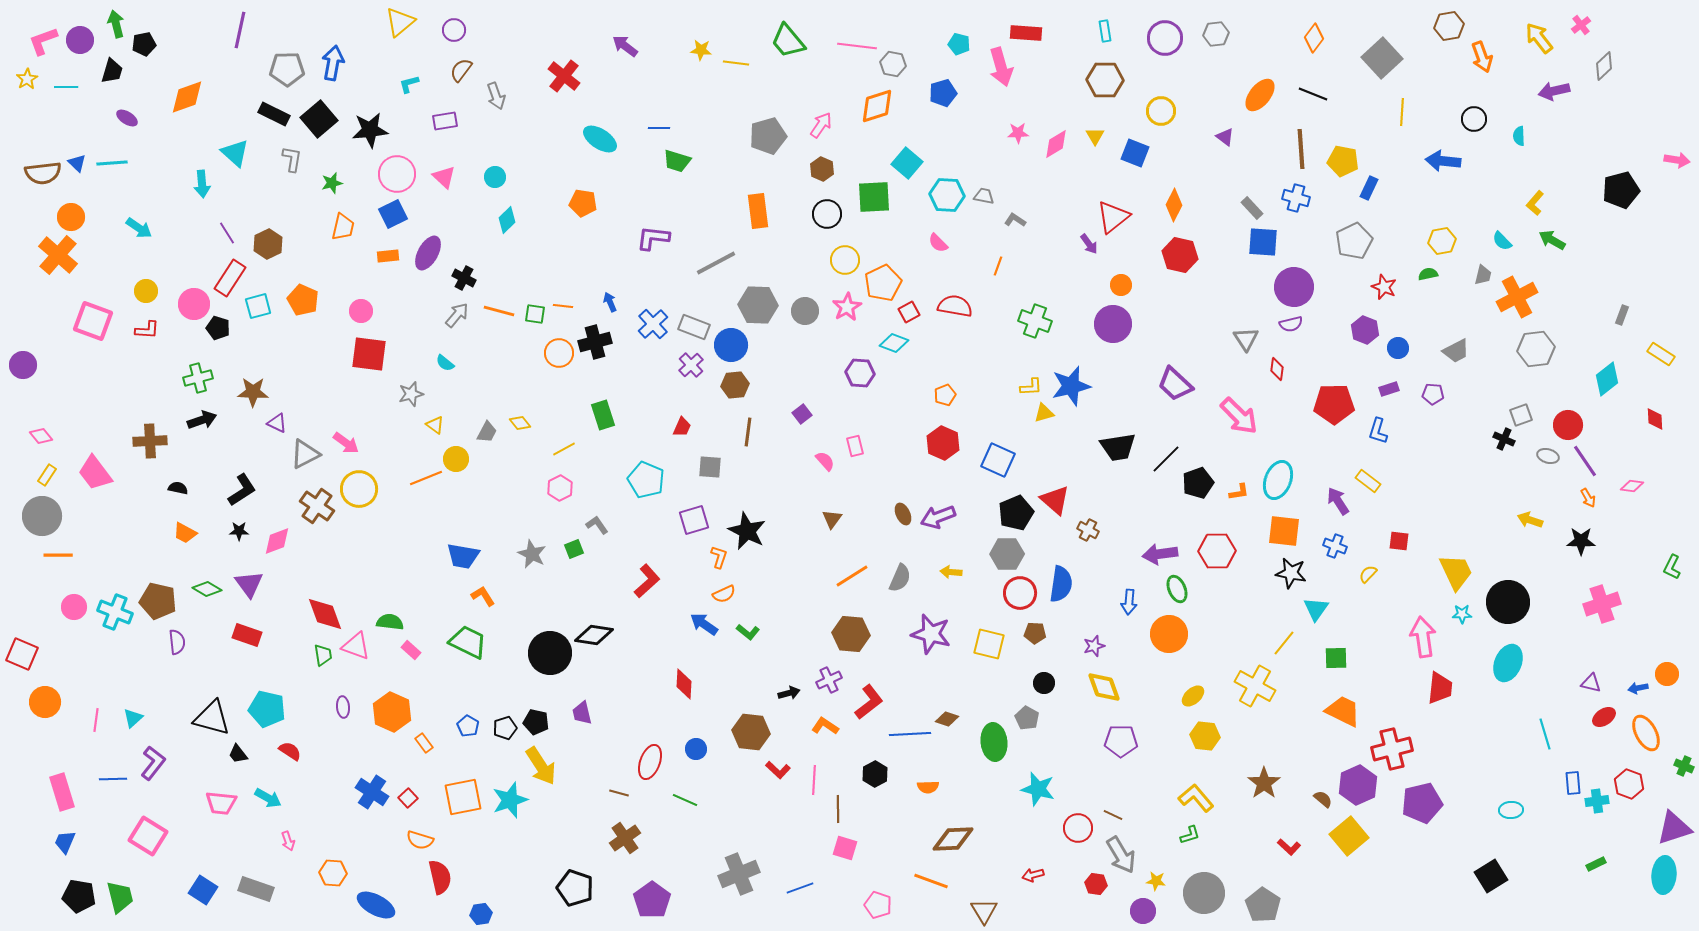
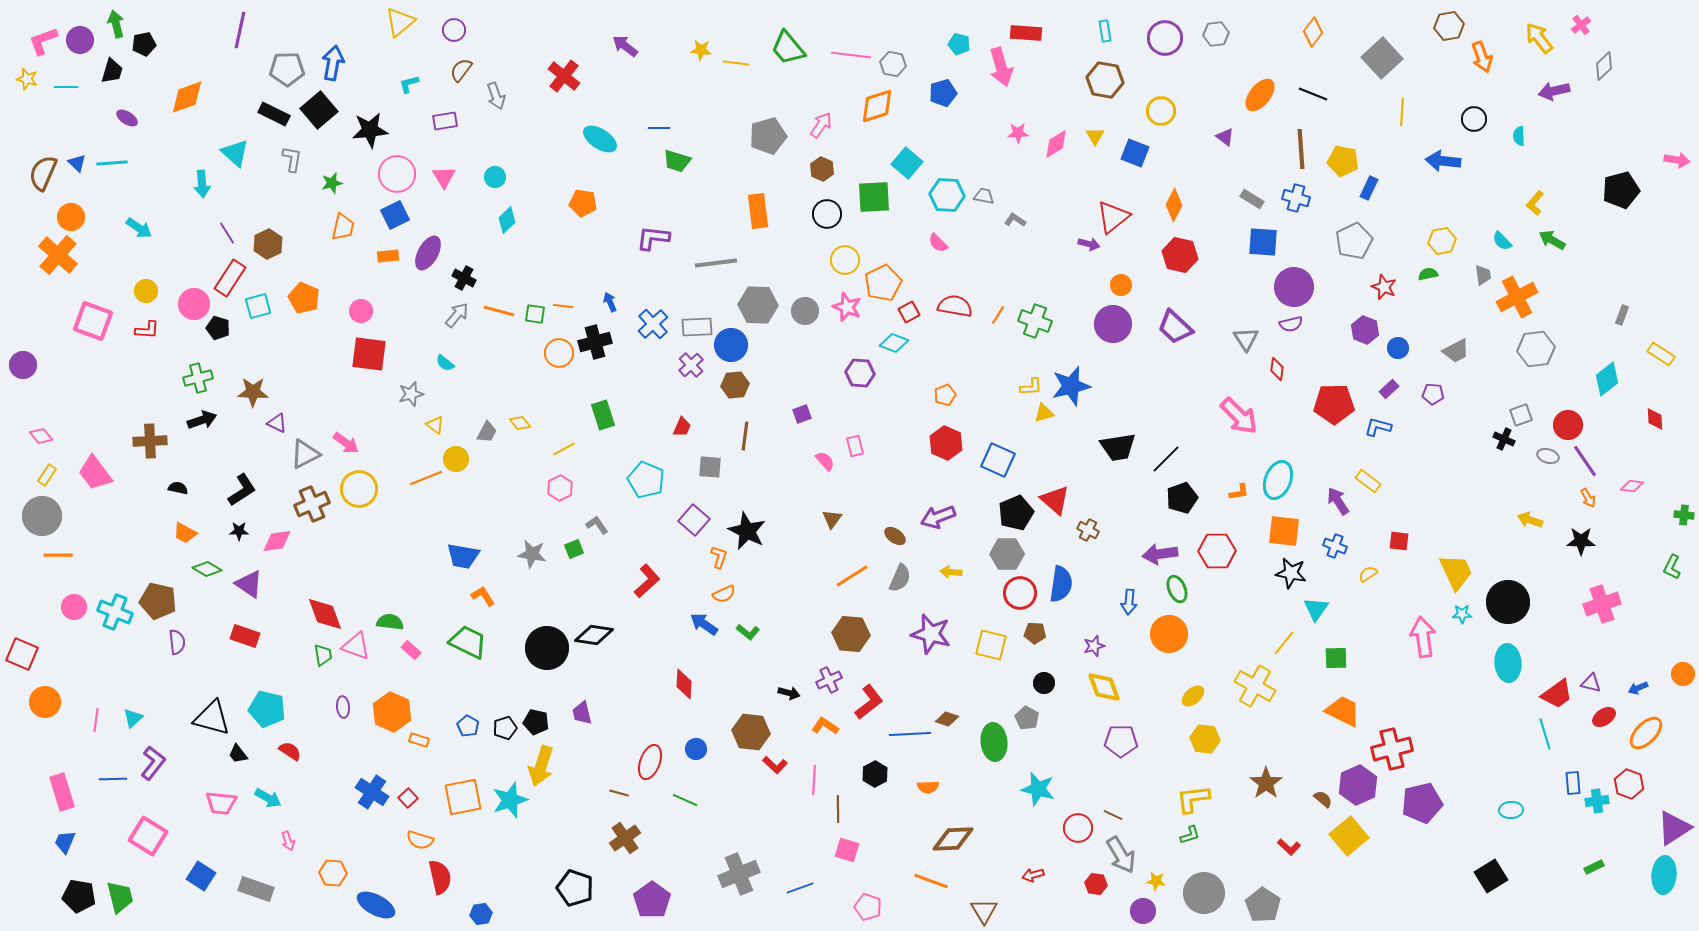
orange diamond at (1314, 38): moved 1 px left, 6 px up
green trapezoid at (788, 41): moved 7 px down
pink line at (857, 46): moved 6 px left, 9 px down
yellow star at (27, 79): rotated 25 degrees counterclockwise
brown hexagon at (1105, 80): rotated 9 degrees clockwise
black square at (319, 119): moved 9 px up
brown semicircle at (43, 173): rotated 120 degrees clockwise
pink triangle at (444, 177): rotated 15 degrees clockwise
gray rectangle at (1252, 208): moved 9 px up; rotated 15 degrees counterclockwise
blue square at (393, 214): moved 2 px right, 1 px down
purple arrow at (1089, 244): rotated 40 degrees counterclockwise
gray line at (716, 263): rotated 21 degrees clockwise
orange line at (998, 266): moved 49 px down; rotated 12 degrees clockwise
gray trapezoid at (1483, 275): rotated 20 degrees counterclockwise
orange pentagon at (303, 300): moved 1 px right, 2 px up
pink star at (847, 307): rotated 20 degrees counterclockwise
gray rectangle at (694, 327): moved 3 px right; rotated 24 degrees counterclockwise
purple trapezoid at (1175, 384): moved 57 px up
purple rectangle at (1389, 389): rotated 24 degrees counterclockwise
purple square at (802, 414): rotated 18 degrees clockwise
blue L-shape at (1378, 431): moved 4 px up; rotated 88 degrees clockwise
brown line at (748, 432): moved 3 px left, 4 px down
red hexagon at (943, 443): moved 3 px right
black pentagon at (1198, 483): moved 16 px left, 15 px down
brown cross at (317, 506): moved 5 px left, 2 px up; rotated 32 degrees clockwise
brown ellipse at (903, 514): moved 8 px left, 22 px down; rotated 30 degrees counterclockwise
purple square at (694, 520): rotated 32 degrees counterclockwise
pink diamond at (277, 541): rotated 12 degrees clockwise
gray star at (532, 554): rotated 16 degrees counterclockwise
yellow semicircle at (1368, 574): rotated 12 degrees clockwise
purple triangle at (249, 584): rotated 20 degrees counterclockwise
green diamond at (207, 589): moved 20 px up
red rectangle at (247, 635): moved 2 px left, 1 px down
yellow square at (989, 644): moved 2 px right, 1 px down
black circle at (550, 653): moved 3 px left, 5 px up
cyan ellipse at (1508, 663): rotated 27 degrees counterclockwise
orange circle at (1667, 674): moved 16 px right
red trapezoid at (1440, 688): moved 117 px right, 6 px down; rotated 48 degrees clockwise
blue arrow at (1638, 688): rotated 12 degrees counterclockwise
black arrow at (789, 693): rotated 30 degrees clockwise
orange ellipse at (1646, 733): rotated 72 degrees clockwise
yellow hexagon at (1205, 736): moved 3 px down
orange rectangle at (424, 743): moved 5 px left, 3 px up; rotated 36 degrees counterclockwise
yellow arrow at (541, 766): rotated 51 degrees clockwise
green cross at (1684, 766): moved 251 px up; rotated 18 degrees counterclockwise
red L-shape at (778, 770): moved 3 px left, 5 px up
brown star at (1264, 783): moved 2 px right
yellow L-shape at (1196, 798): moved 3 px left, 1 px down; rotated 57 degrees counterclockwise
purple triangle at (1674, 828): rotated 15 degrees counterclockwise
pink square at (845, 848): moved 2 px right, 2 px down
green rectangle at (1596, 864): moved 2 px left, 3 px down
blue square at (203, 890): moved 2 px left, 14 px up
pink pentagon at (878, 905): moved 10 px left, 2 px down
